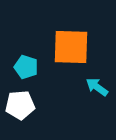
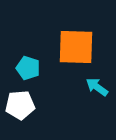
orange square: moved 5 px right
cyan pentagon: moved 2 px right, 1 px down
